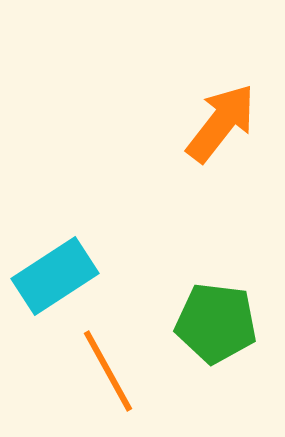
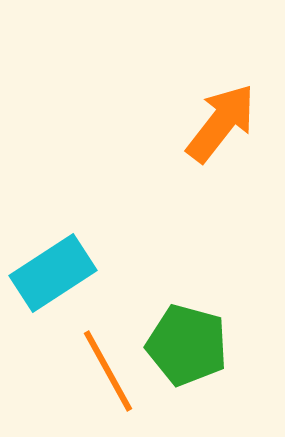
cyan rectangle: moved 2 px left, 3 px up
green pentagon: moved 29 px left, 22 px down; rotated 8 degrees clockwise
